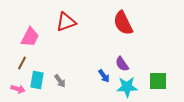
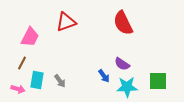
purple semicircle: rotated 21 degrees counterclockwise
